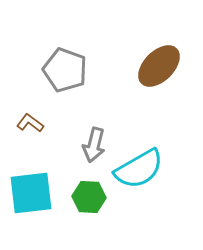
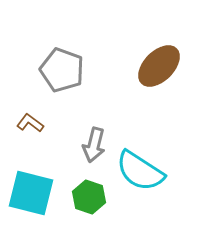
gray pentagon: moved 3 px left
cyan semicircle: moved 1 px right, 2 px down; rotated 63 degrees clockwise
cyan square: rotated 21 degrees clockwise
green hexagon: rotated 16 degrees clockwise
